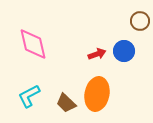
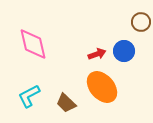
brown circle: moved 1 px right, 1 px down
orange ellipse: moved 5 px right, 7 px up; rotated 52 degrees counterclockwise
